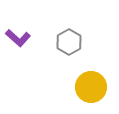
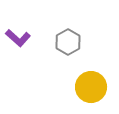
gray hexagon: moved 1 px left
